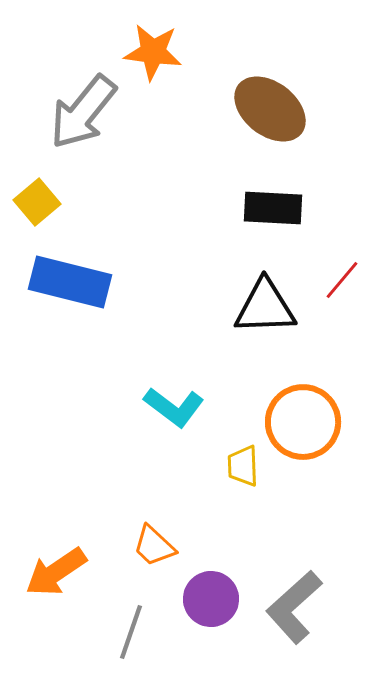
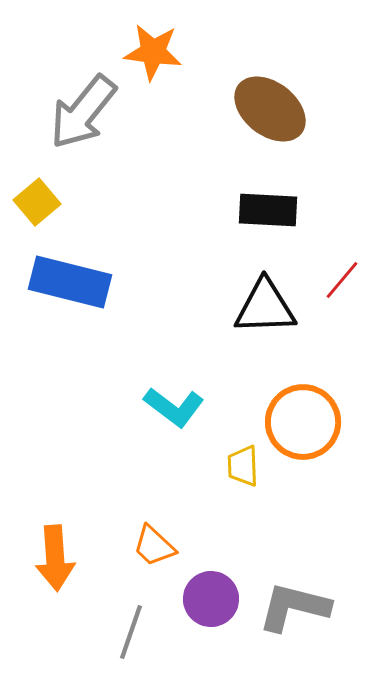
black rectangle: moved 5 px left, 2 px down
orange arrow: moved 1 px left, 14 px up; rotated 60 degrees counterclockwise
gray L-shape: rotated 56 degrees clockwise
